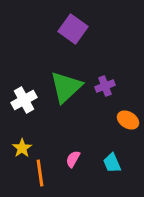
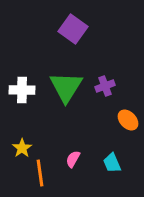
green triangle: rotated 15 degrees counterclockwise
white cross: moved 2 px left, 10 px up; rotated 30 degrees clockwise
orange ellipse: rotated 15 degrees clockwise
